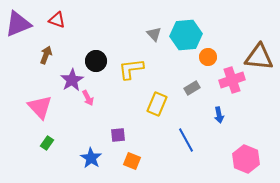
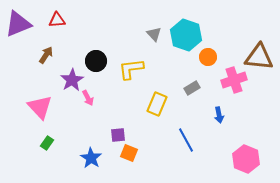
red triangle: rotated 24 degrees counterclockwise
cyan hexagon: rotated 24 degrees clockwise
brown arrow: rotated 12 degrees clockwise
pink cross: moved 2 px right
orange square: moved 3 px left, 8 px up
